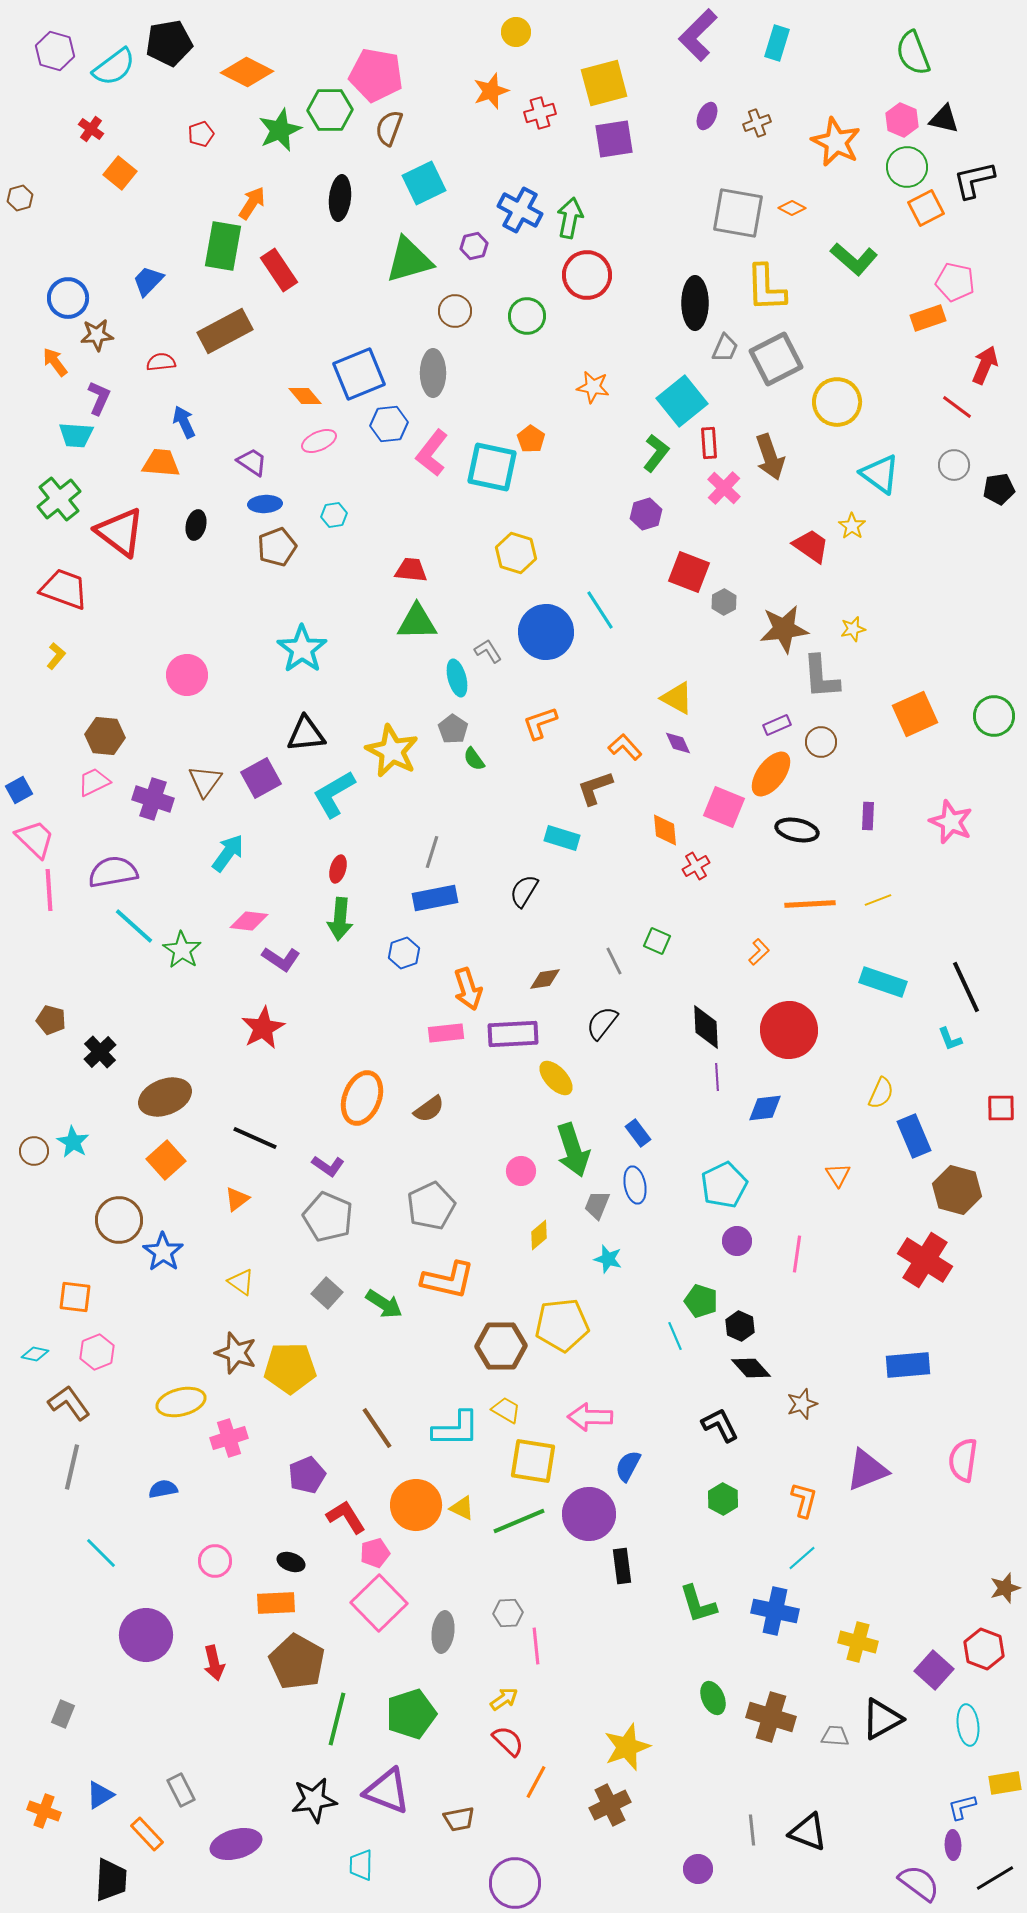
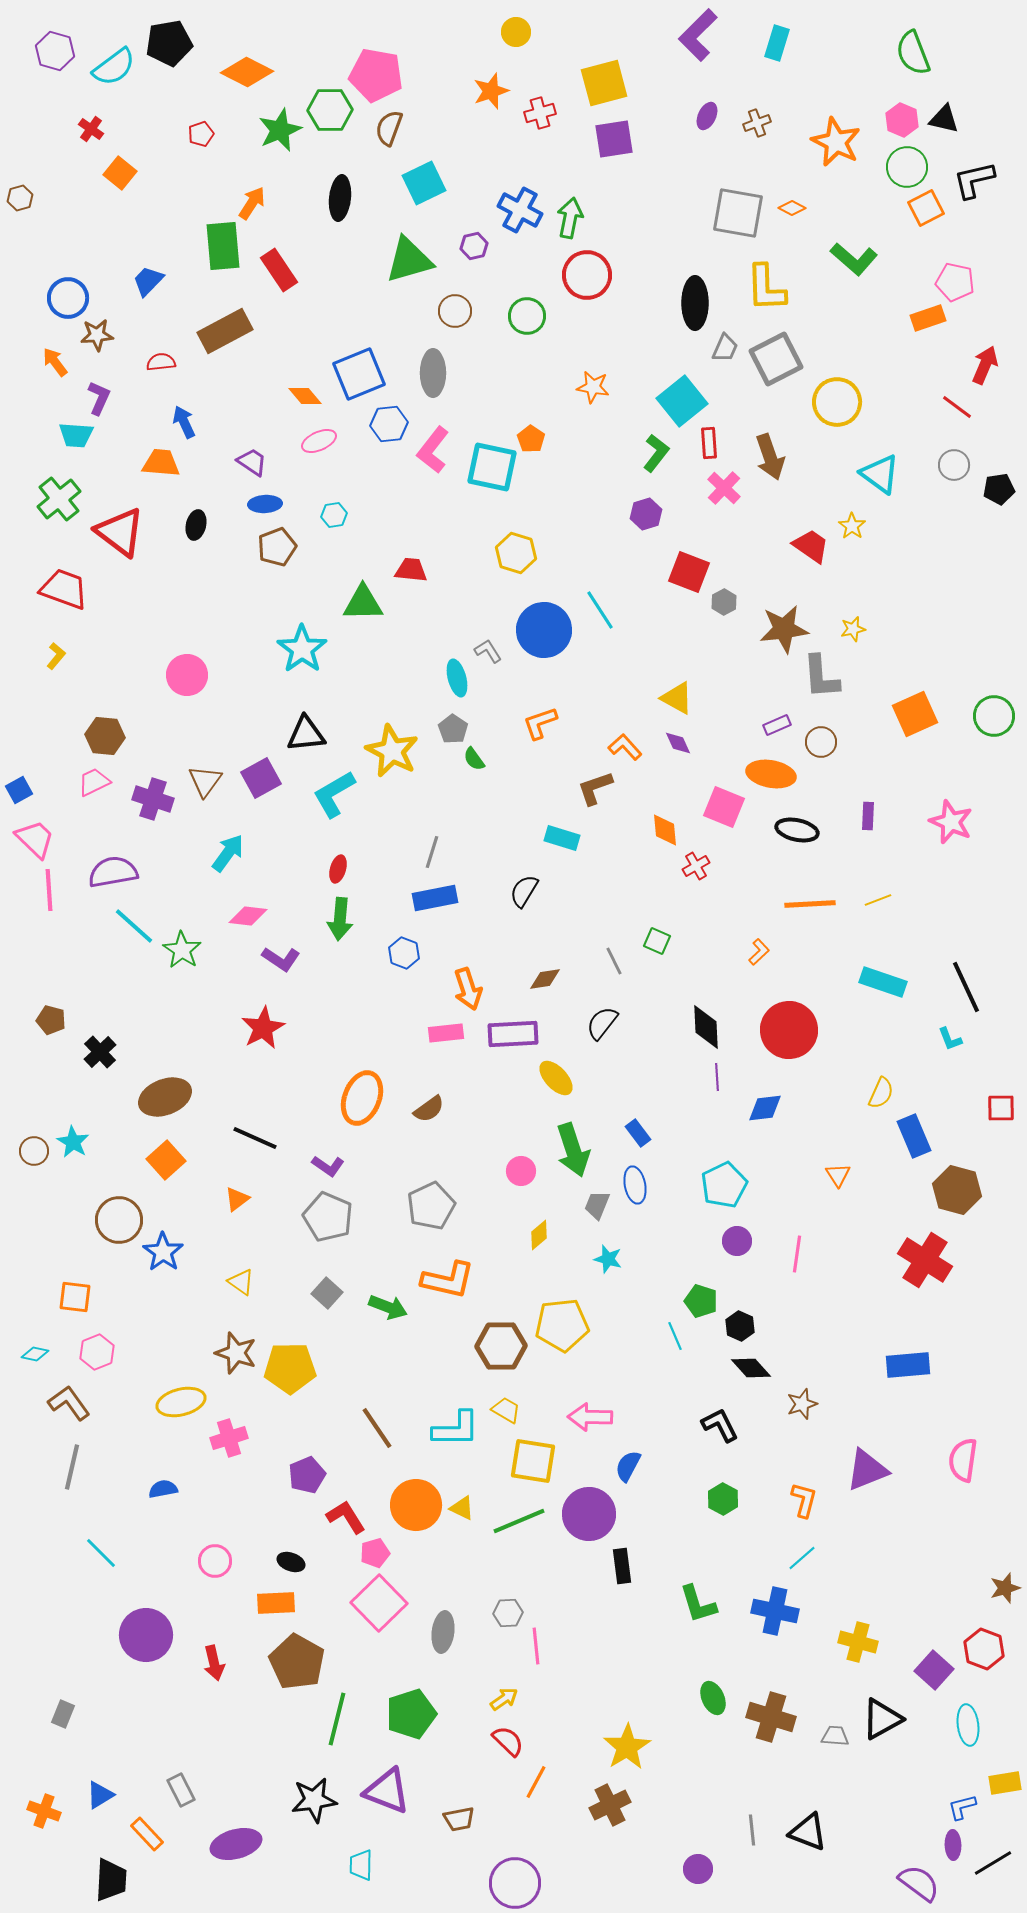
green rectangle at (223, 246): rotated 15 degrees counterclockwise
pink L-shape at (432, 453): moved 1 px right, 3 px up
green triangle at (417, 622): moved 54 px left, 19 px up
blue circle at (546, 632): moved 2 px left, 2 px up
orange ellipse at (771, 774): rotated 63 degrees clockwise
pink diamond at (249, 921): moved 1 px left, 5 px up
blue hexagon at (404, 953): rotated 20 degrees counterclockwise
green arrow at (384, 1304): moved 4 px right, 3 px down; rotated 12 degrees counterclockwise
yellow star at (627, 1747): rotated 12 degrees counterclockwise
black line at (995, 1878): moved 2 px left, 15 px up
